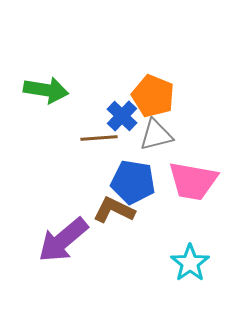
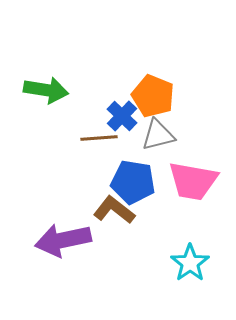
gray triangle: moved 2 px right
brown L-shape: rotated 12 degrees clockwise
purple arrow: rotated 28 degrees clockwise
